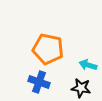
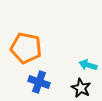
orange pentagon: moved 22 px left, 1 px up
black star: rotated 18 degrees clockwise
